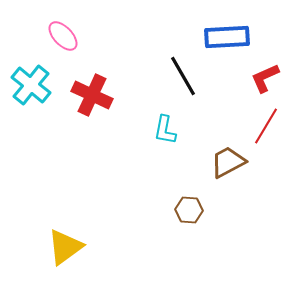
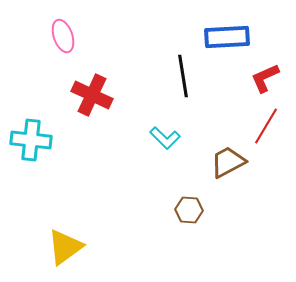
pink ellipse: rotated 24 degrees clockwise
black line: rotated 21 degrees clockwise
cyan cross: moved 55 px down; rotated 33 degrees counterclockwise
cyan L-shape: moved 8 px down; rotated 56 degrees counterclockwise
